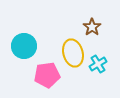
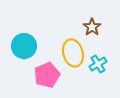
pink pentagon: rotated 15 degrees counterclockwise
